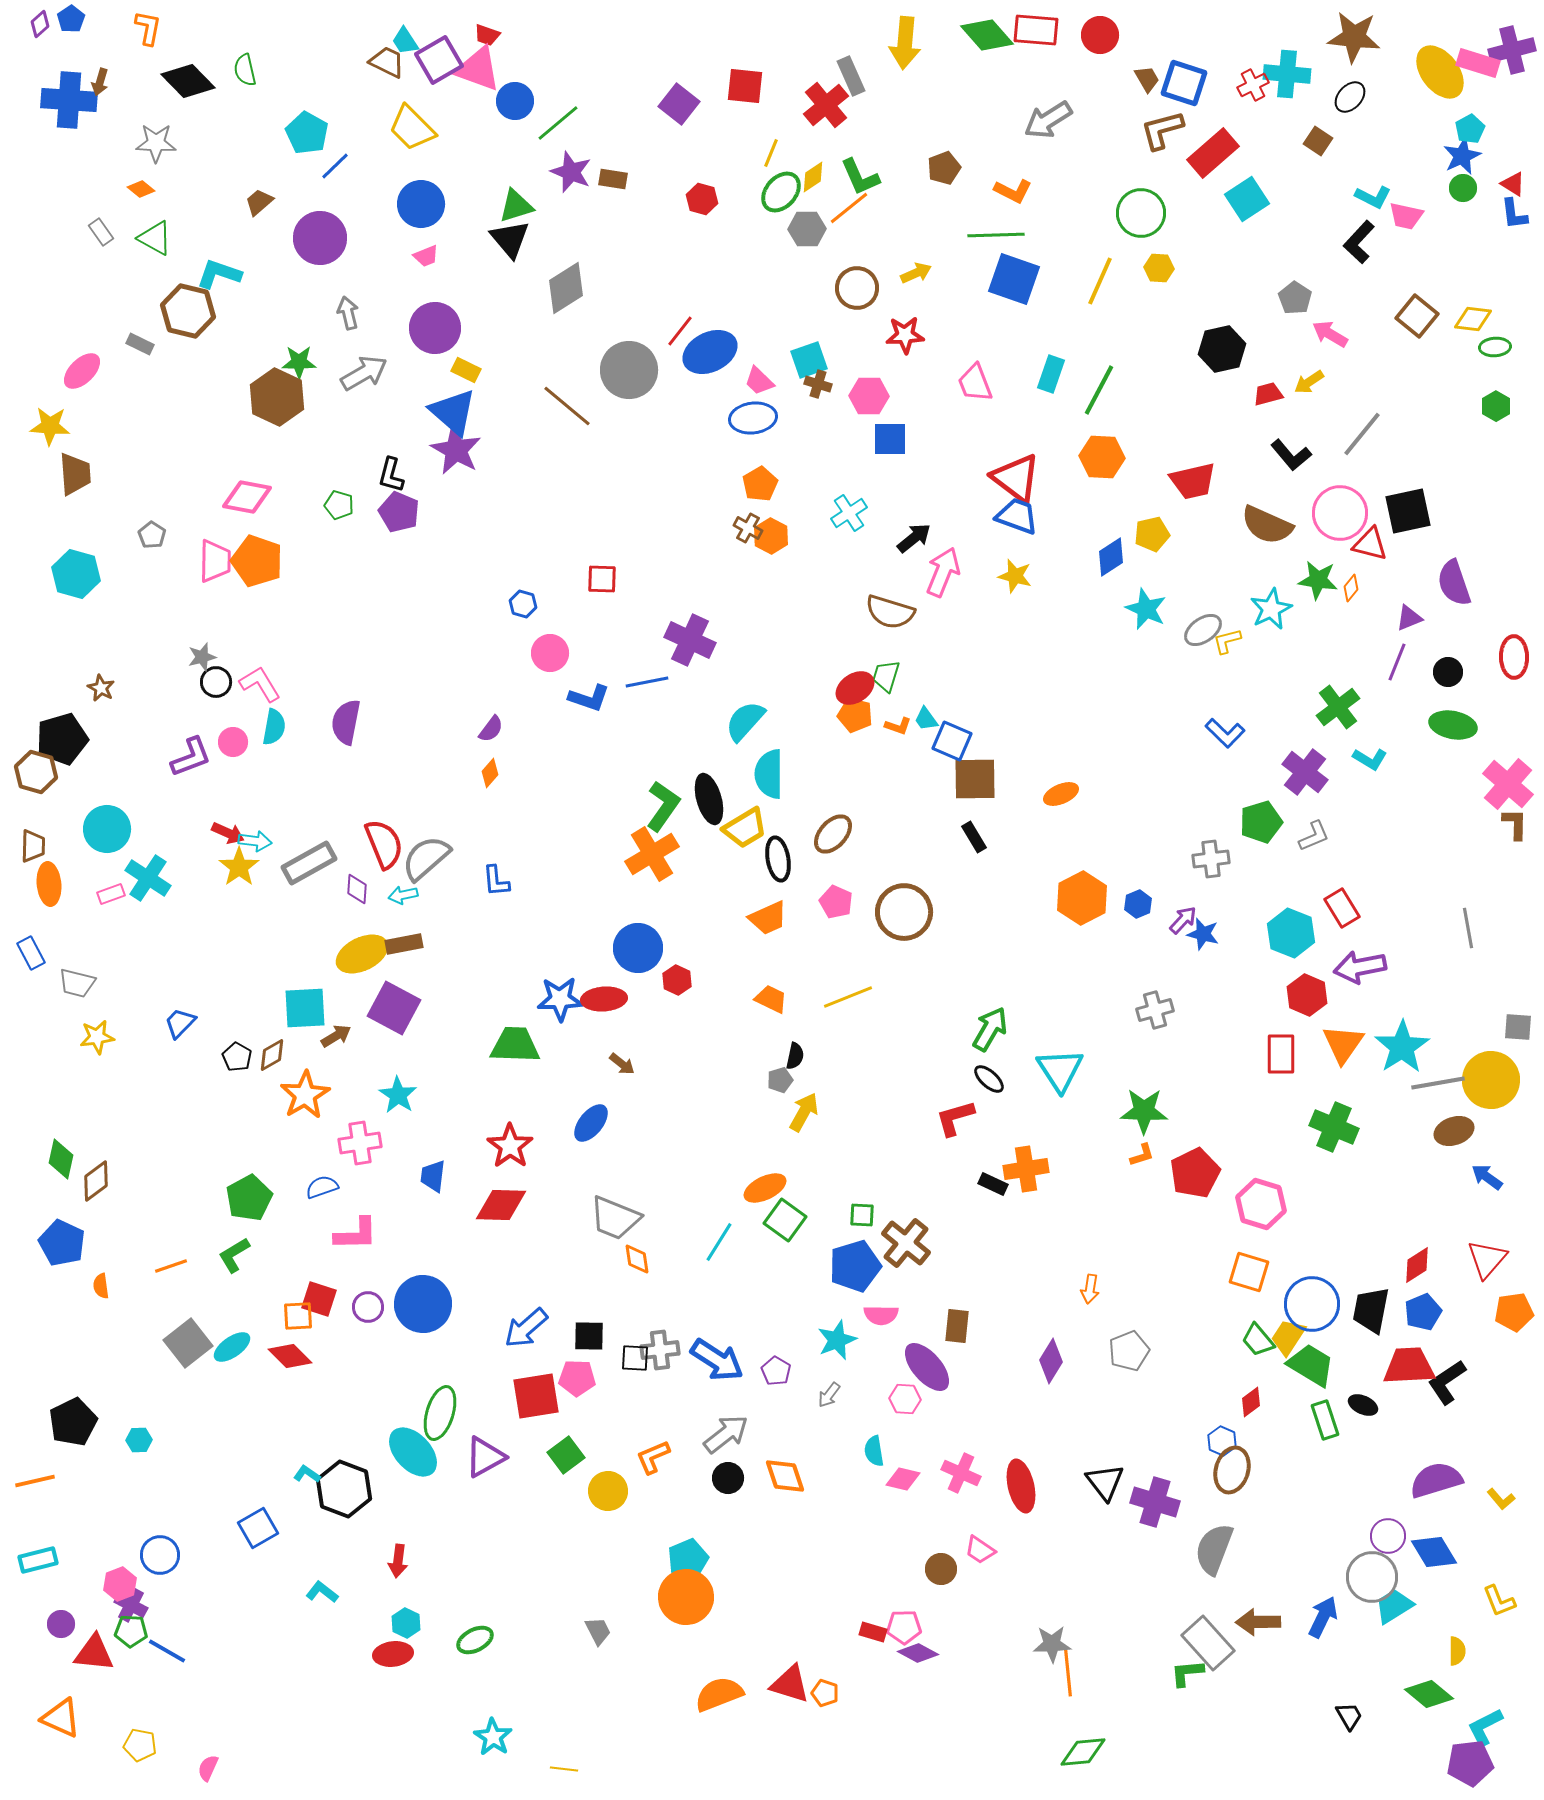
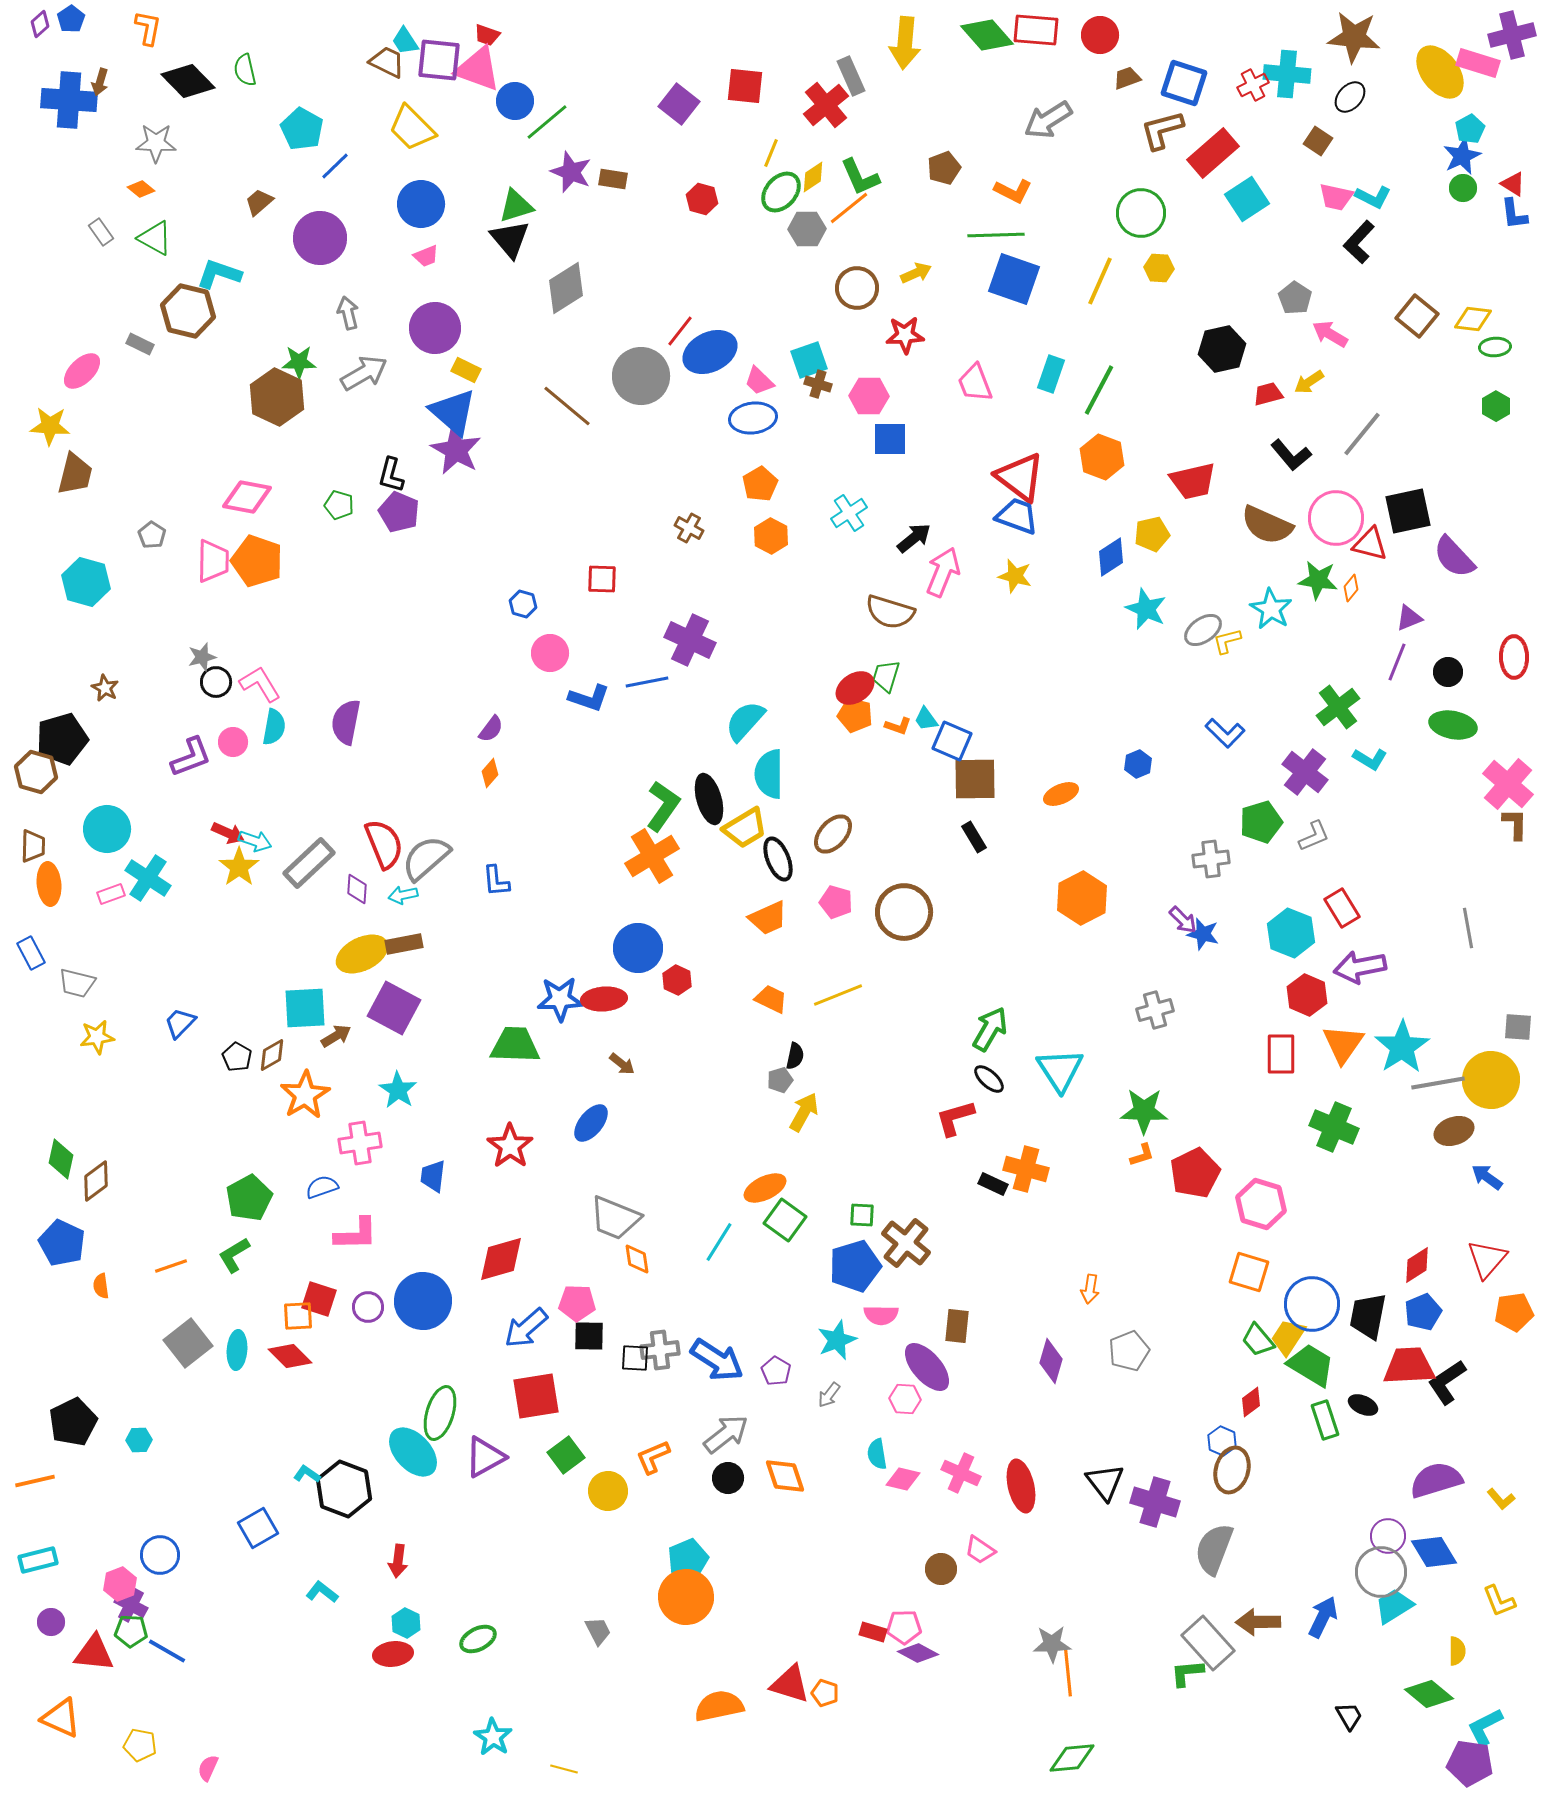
purple cross at (1512, 50): moved 15 px up
purple square at (439, 60): rotated 36 degrees clockwise
brown trapezoid at (1147, 79): moved 20 px left, 1 px up; rotated 80 degrees counterclockwise
green line at (558, 123): moved 11 px left, 1 px up
cyan pentagon at (307, 133): moved 5 px left, 4 px up
pink trapezoid at (1406, 216): moved 70 px left, 19 px up
gray circle at (629, 370): moved 12 px right, 6 px down
orange hexagon at (1102, 457): rotated 18 degrees clockwise
brown trapezoid at (75, 474): rotated 18 degrees clockwise
red triangle at (1016, 478): moved 4 px right, 1 px up
pink circle at (1340, 513): moved 4 px left, 5 px down
brown cross at (748, 528): moved 59 px left
pink trapezoid at (215, 561): moved 2 px left
cyan hexagon at (76, 574): moved 10 px right, 8 px down
purple semicircle at (1454, 583): moved 26 px up; rotated 24 degrees counterclockwise
cyan star at (1271, 609): rotated 15 degrees counterclockwise
brown star at (101, 688): moved 4 px right
cyan arrow at (255, 841): rotated 12 degrees clockwise
orange cross at (652, 854): moved 2 px down
black ellipse at (778, 859): rotated 12 degrees counterclockwise
gray rectangle at (309, 863): rotated 14 degrees counterclockwise
pink pentagon at (836, 902): rotated 8 degrees counterclockwise
blue hexagon at (1138, 904): moved 140 px up
purple arrow at (1183, 920): rotated 92 degrees clockwise
yellow line at (848, 997): moved 10 px left, 2 px up
cyan star at (398, 1095): moved 5 px up
orange cross at (1026, 1169): rotated 24 degrees clockwise
red diamond at (501, 1205): moved 54 px down; rotated 18 degrees counterclockwise
blue circle at (423, 1304): moved 3 px up
black trapezoid at (1371, 1310): moved 3 px left, 6 px down
cyan ellipse at (232, 1347): moved 5 px right, 3 px down; rotated 51 degrees counterclockwise
purple diamond at (1051, 1361): rotated 15 degrees counterclockwise
pink pentagon at (577, 1378): moved 75 px up
cyan semicircle at (874, 1451): moved 3 px right, 3 px down
gray circle at (1372, 1577): moved 9 px right, 5 px up
purple circle at (61, 1624): moved 10 px left, 2 px up
green ellipse at (475, 1640): moved 3 px right, 1 px up
orange semicircle at (719, 1694): moved 12 px down; rotated 9 degrees clockwise
green diamond at (1083, 1752): moved 11 px left, 6 px down
purple pentagon at (1470, 1763): rotated 15 degrees clockwise
yellow line at (564, 1769): rotated 8 degrees clockwise
